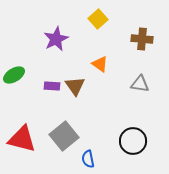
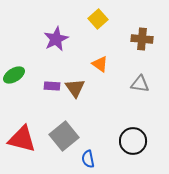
brown triangle: moved 2 px down
